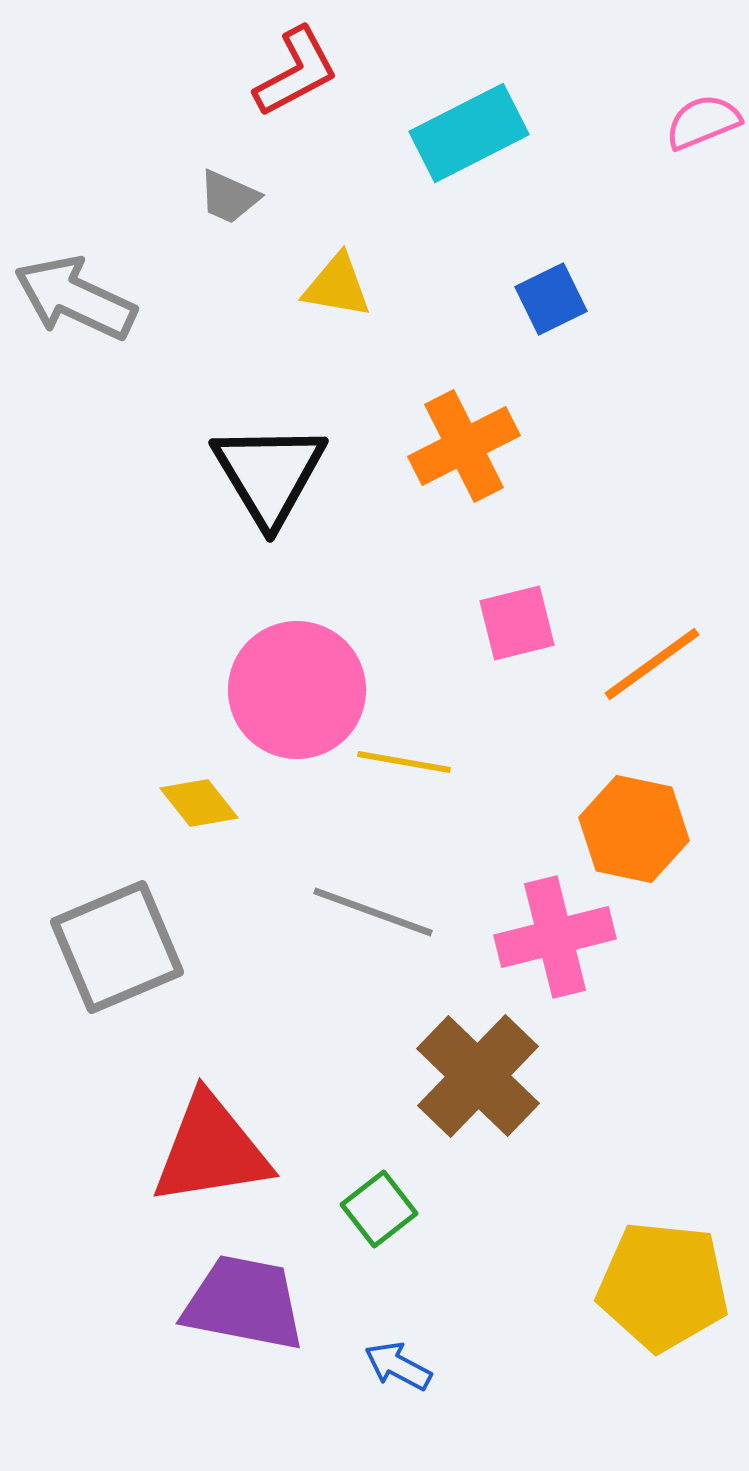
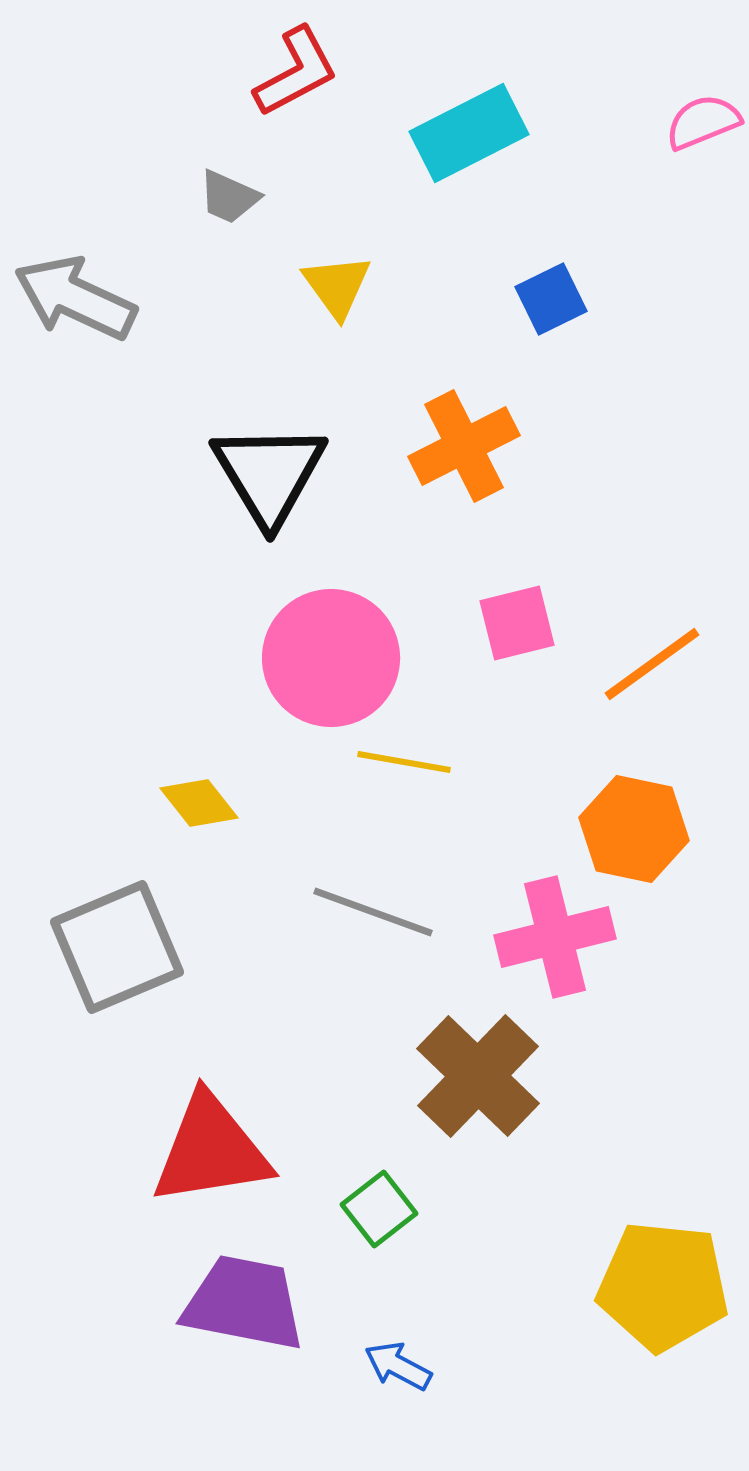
yellow triangle: rotated 44 degrees clockwise
pink circle: moved 34 px right, 32 px up
